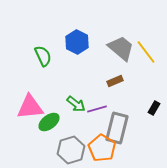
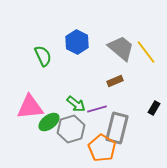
gray hexagon: moved 21 px up
